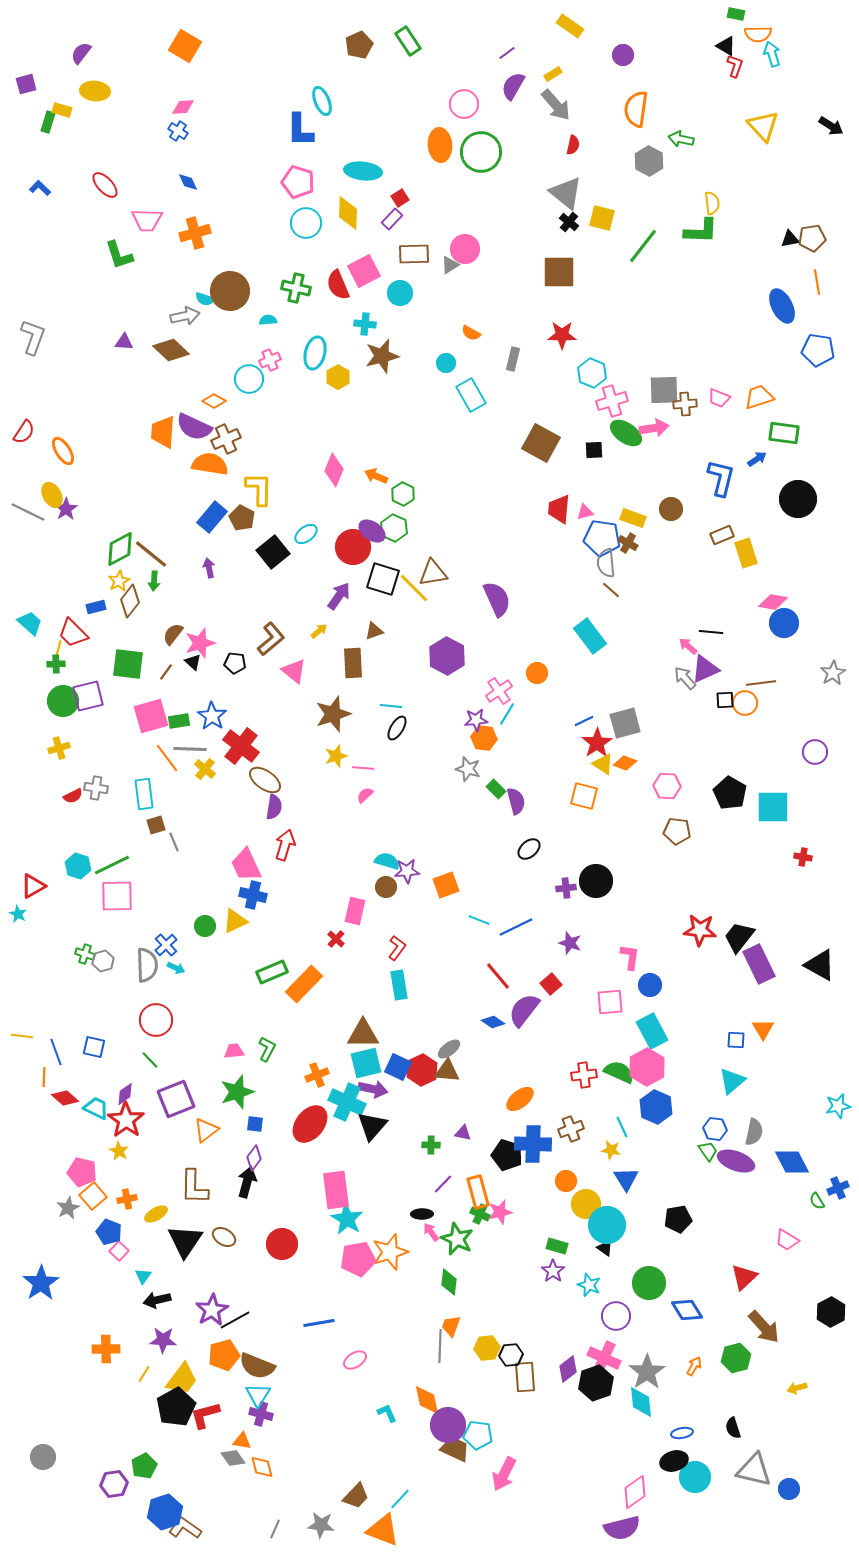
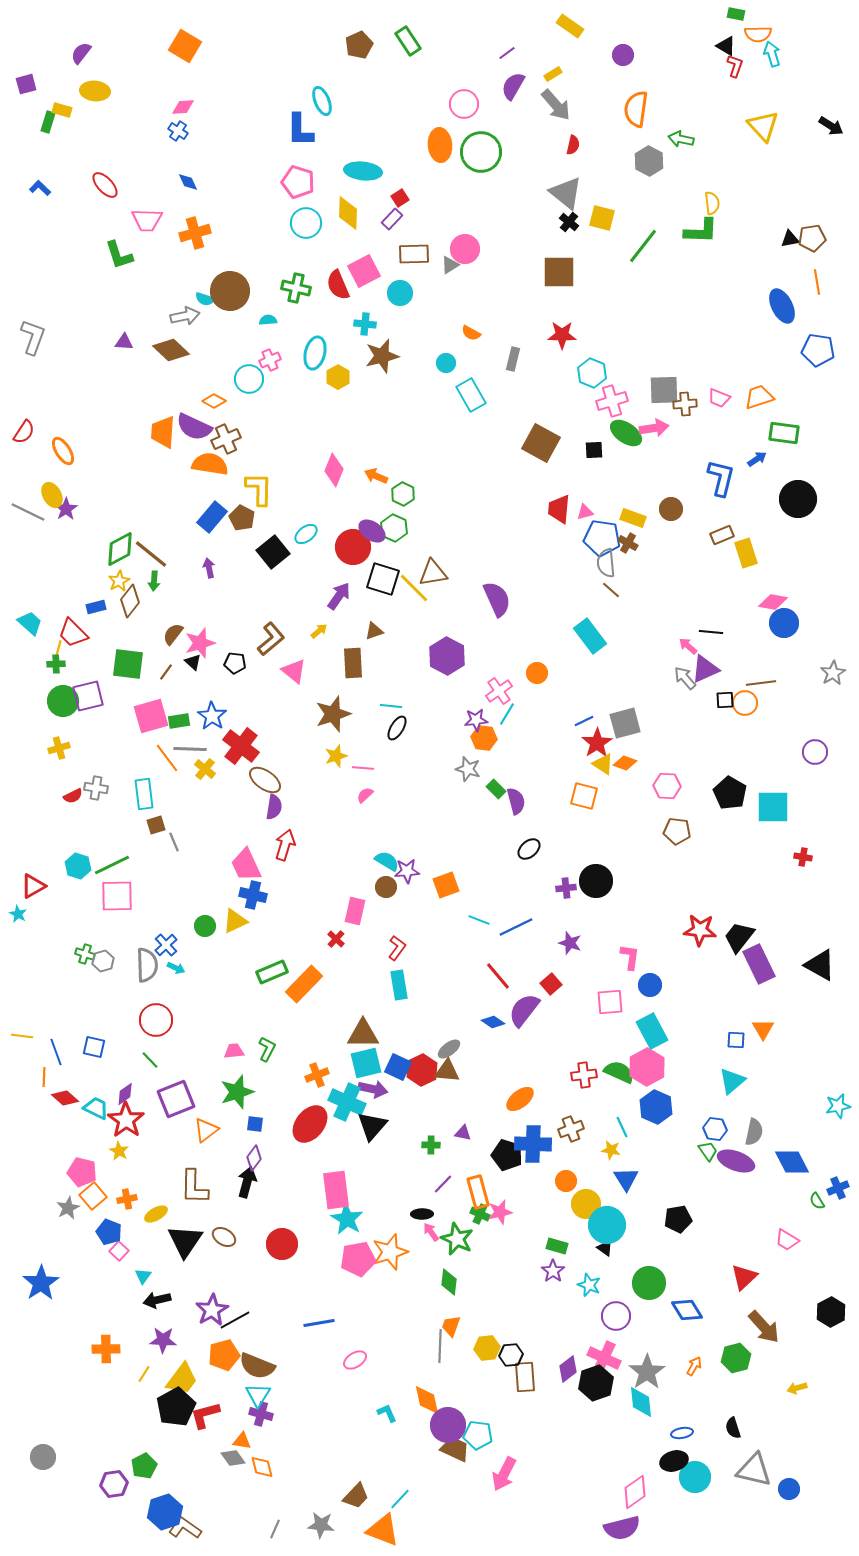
cyan semicircle at (387, 861): rotated 15 degrees clockwise
